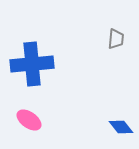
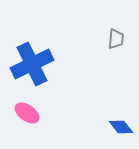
blue cross: rotated 21 degrees counterclockwise
pink ellipse: moved 2 px left, 7 px up
